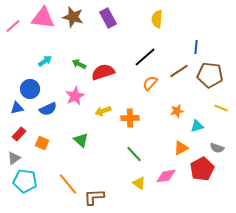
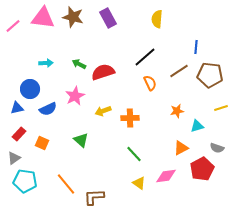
cyan arrow: moved 1 px right, 2 px down; rotated 32 degrees clockwise
orange semicircle: rotated 112 degrees clockwise
yellow line: rotated 40 degrees counterclockwise
orange line: moved 2 px left
